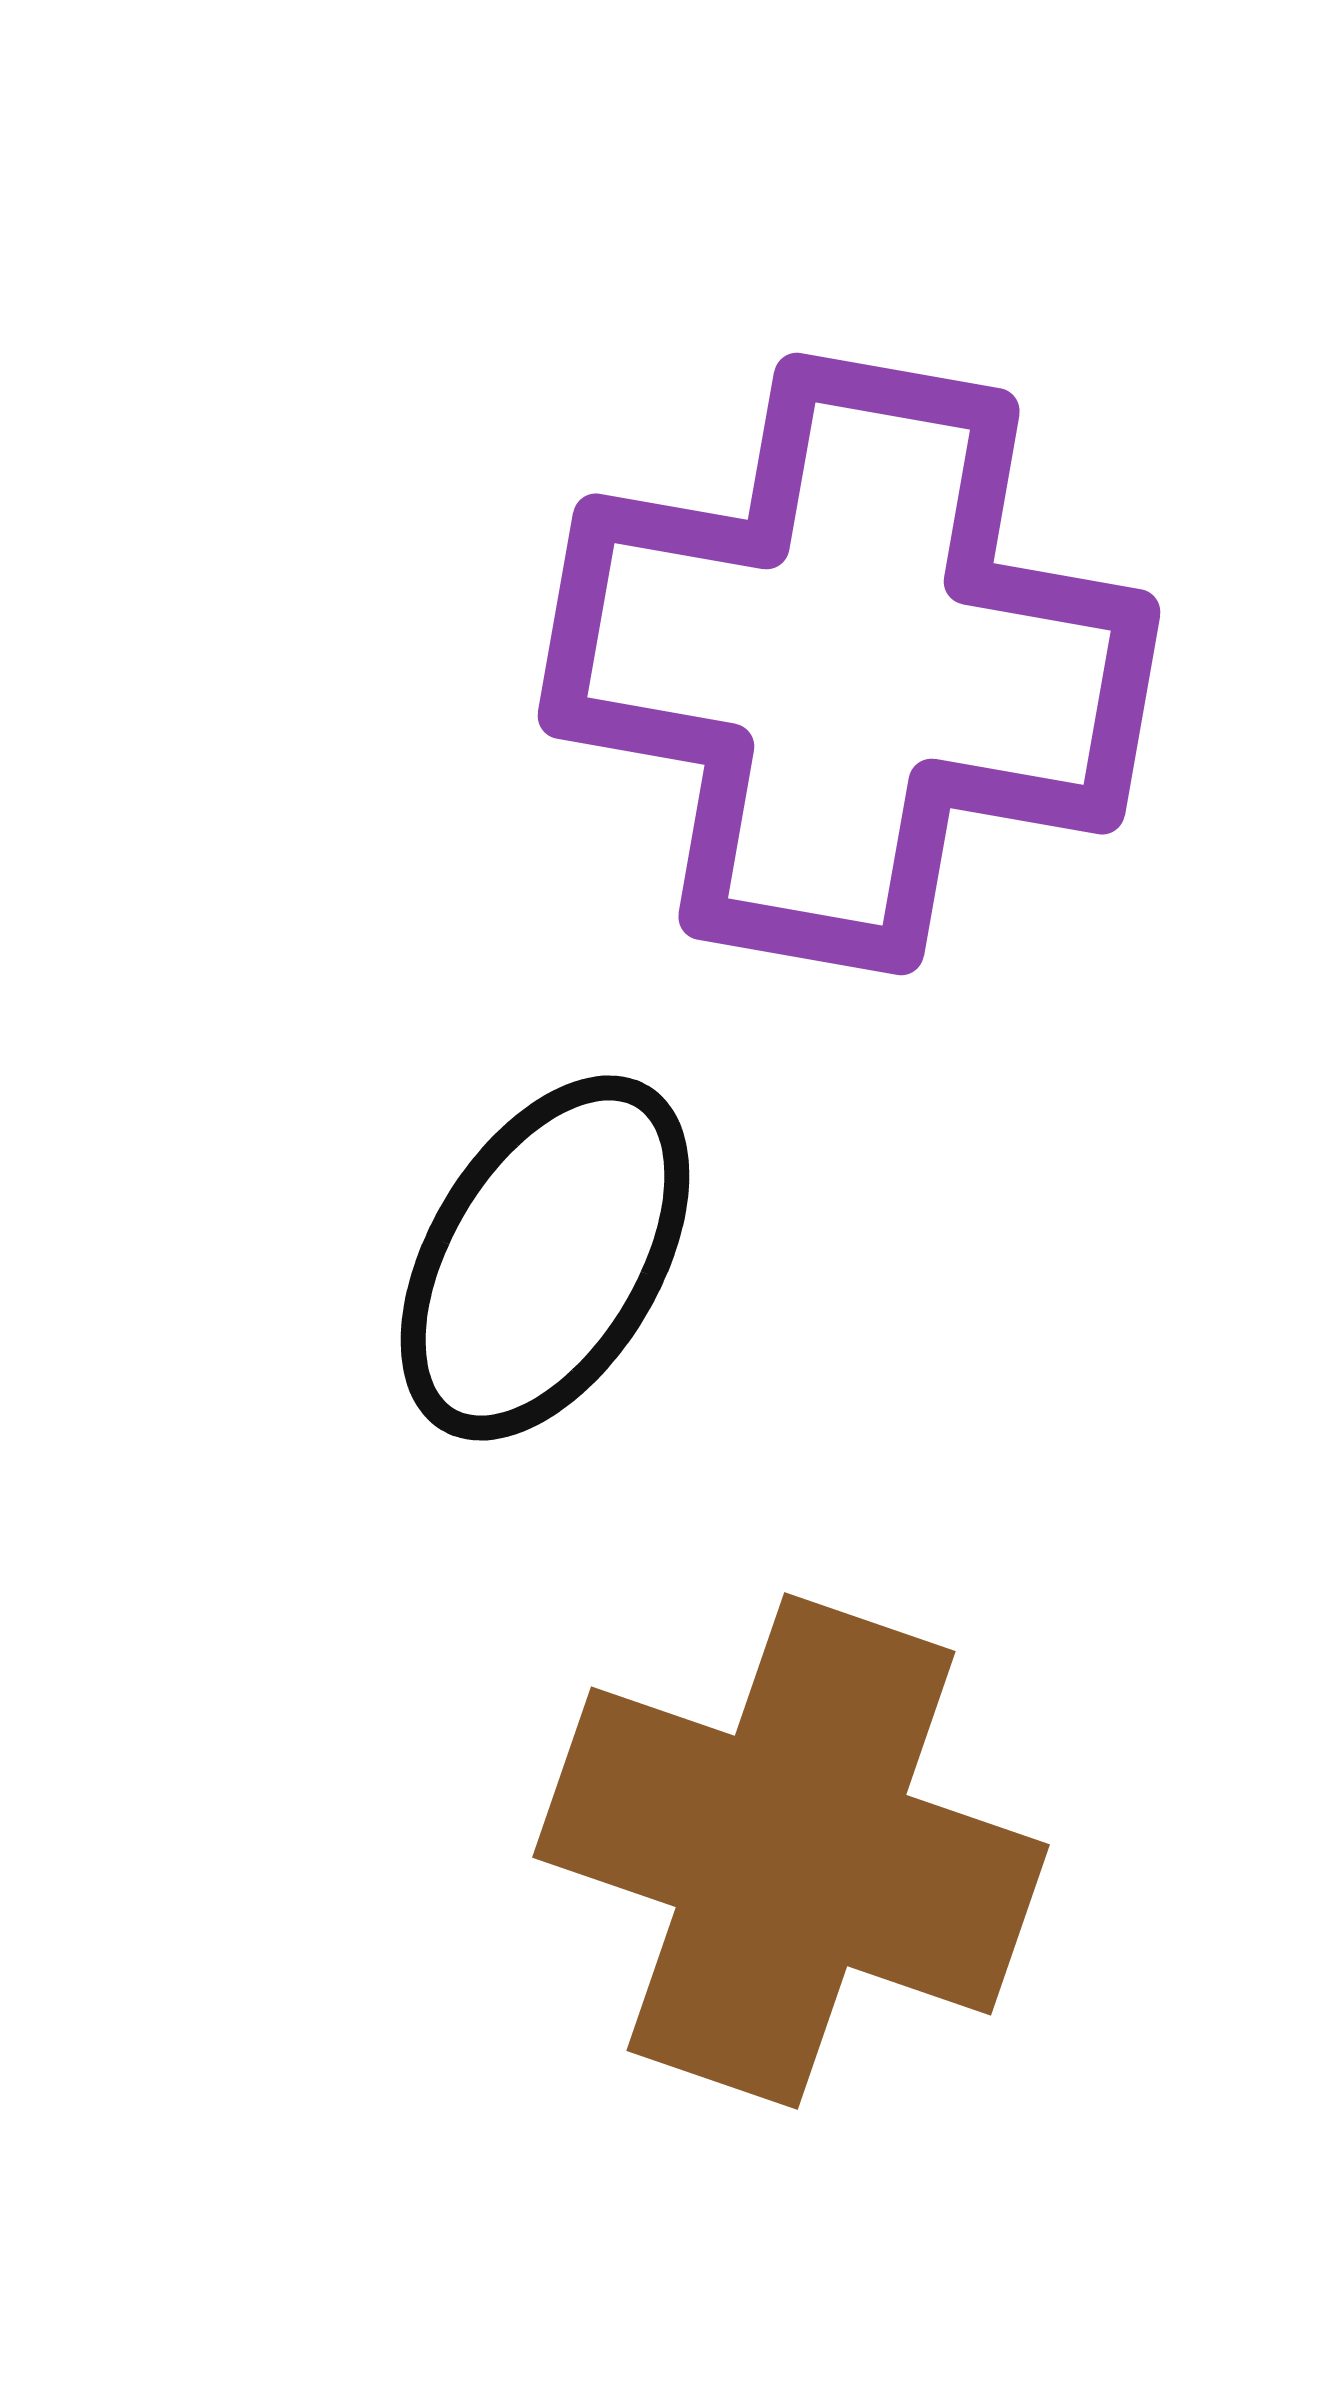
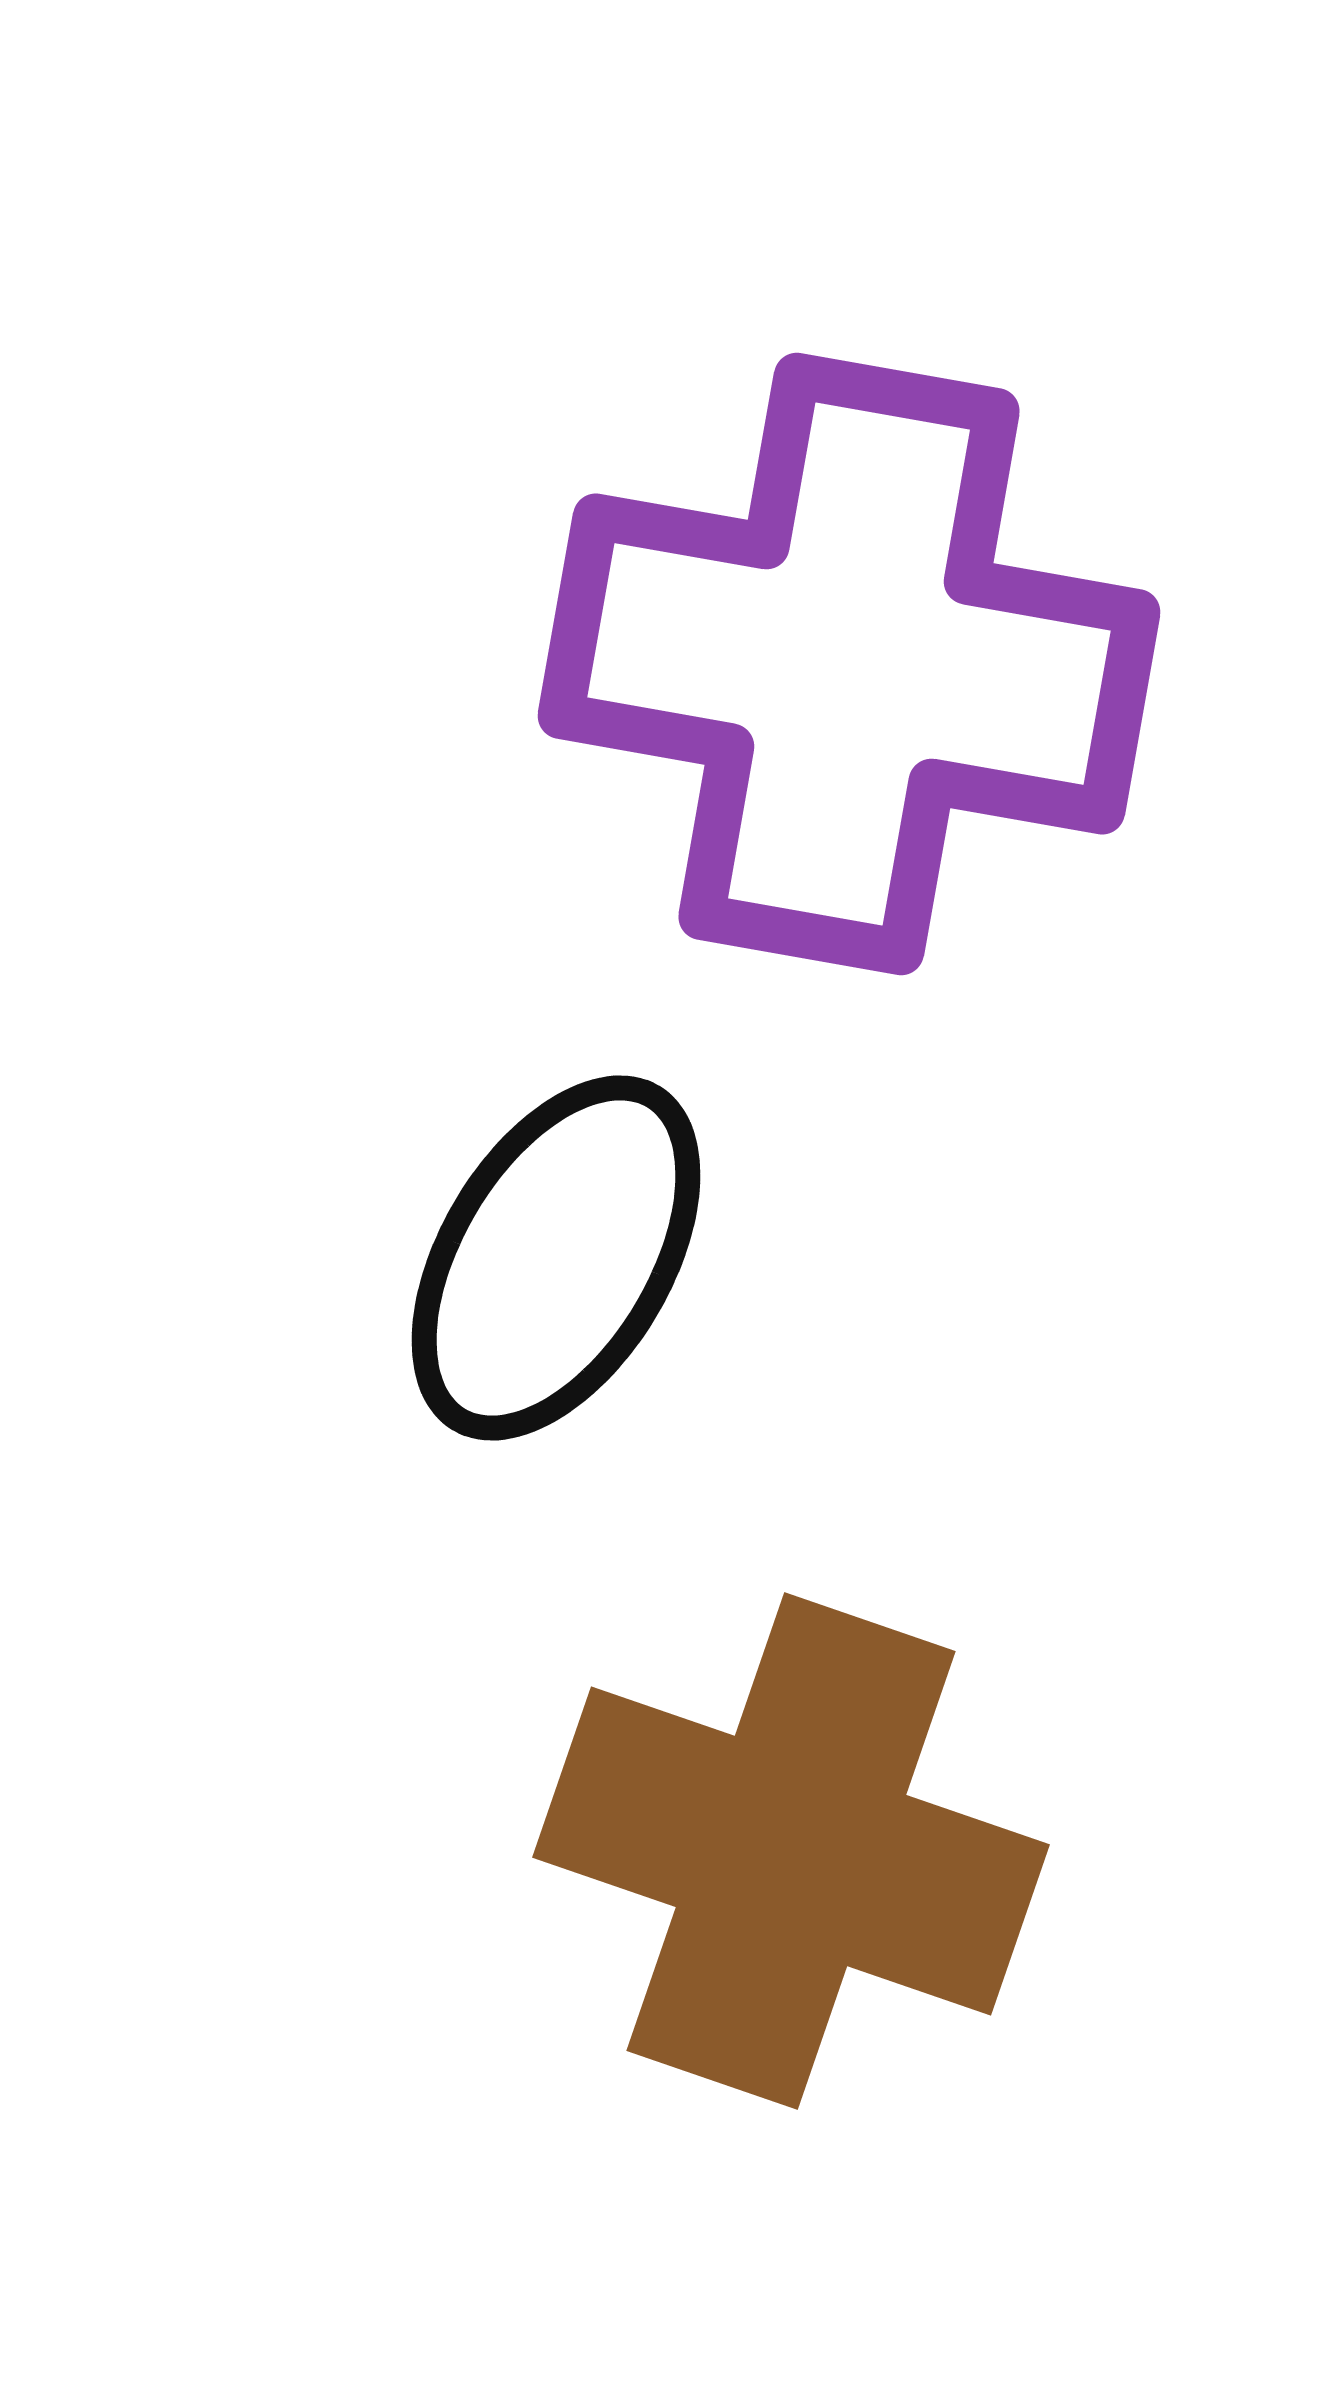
black ellipse: moved 11 px right
